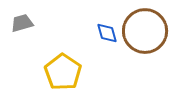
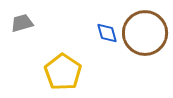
brown circle: moved 2 px down
